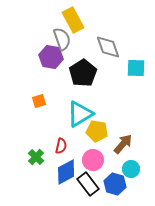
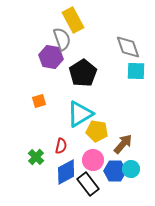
gray diamond: moved 20 px right
cyan square: moved 3 px down
blue hexagon: moved 13 px up; rotated 15 degrees counterclockwise
